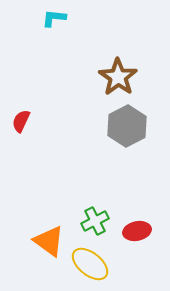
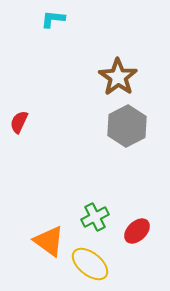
cyan L-shape: moved 1 px left, 1 px down
red semicircle: moved 2 px left, 1 px down
green cross: moved 4 px up
red ellipse: rotated 32 degrees counterclockwise
